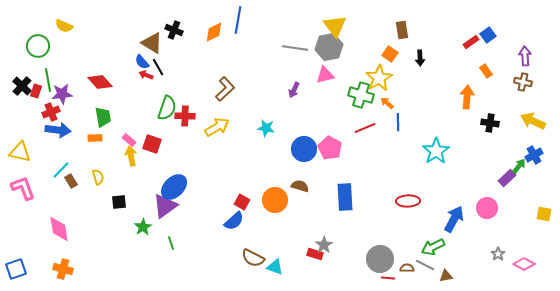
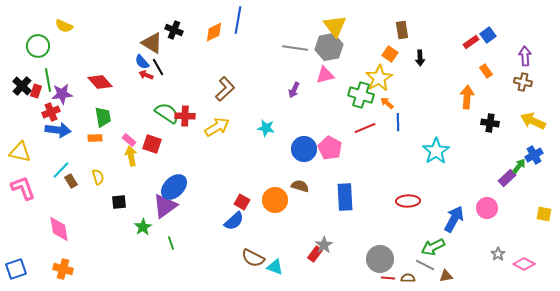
green semicircle at (167, 108): moved 5 px down; rotated 75 degrees counterclockwise
red rectangle at (315, 254): rotated 70 degrees counterclockwise
brown semicircle at (407, 268): moved 1 px right, 10 px down
